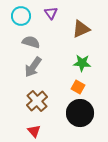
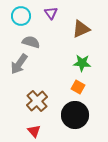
gray arrow: moved 14 px left, 3 px up
black circle: moved 5 px left, 2 px down
